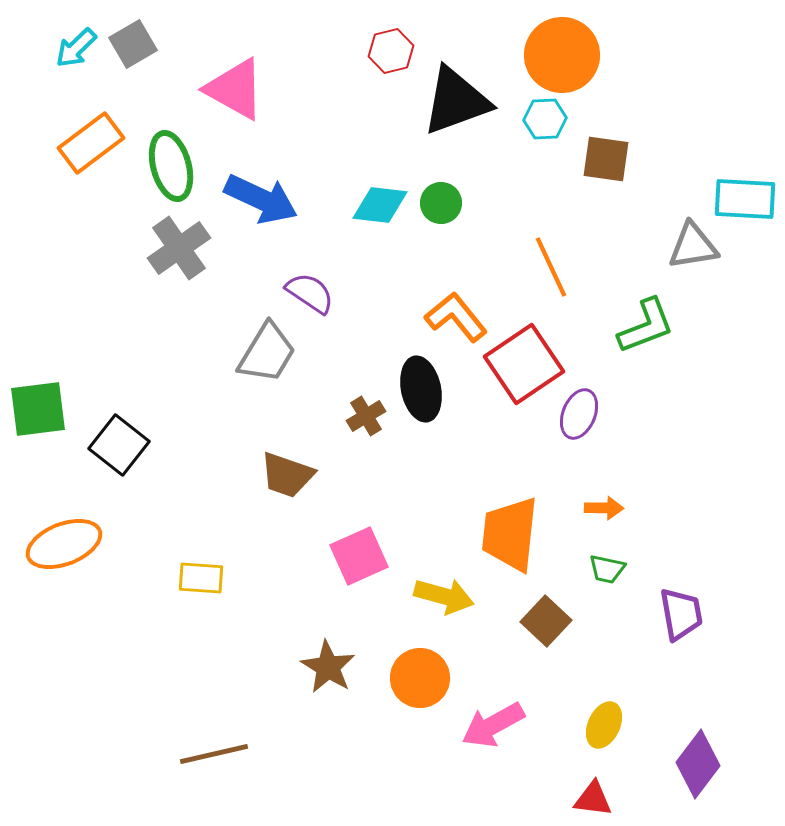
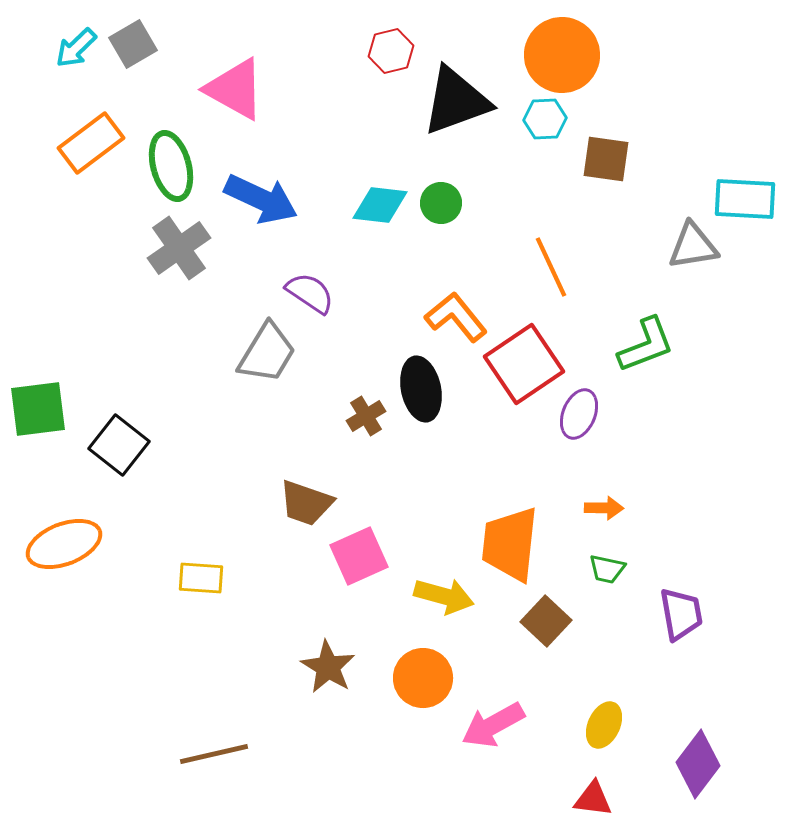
green L-shape at (646, 326): moved 19 px down
brown trapezoid at (287, 475): moved 19 px right, 28 px down
orange trapezoid at (510, 534): moved 10 px down
orange circle at (420, 678): moved 3 px right
